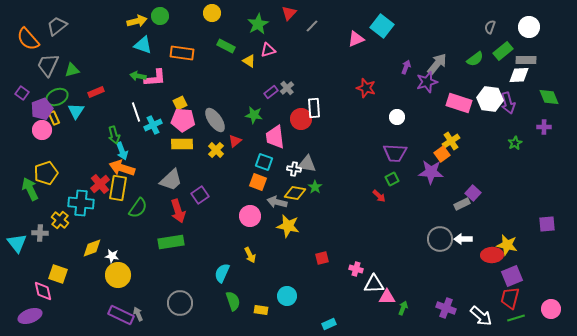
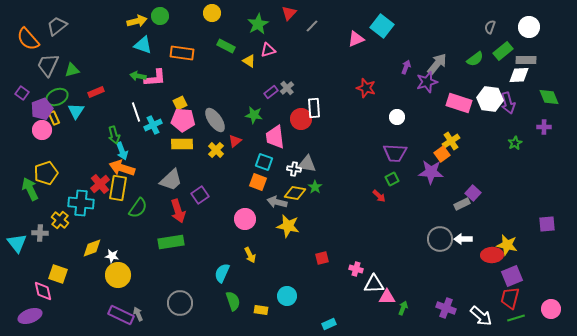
pink circle at (250, 216): moved 5 px left, 3 px down
